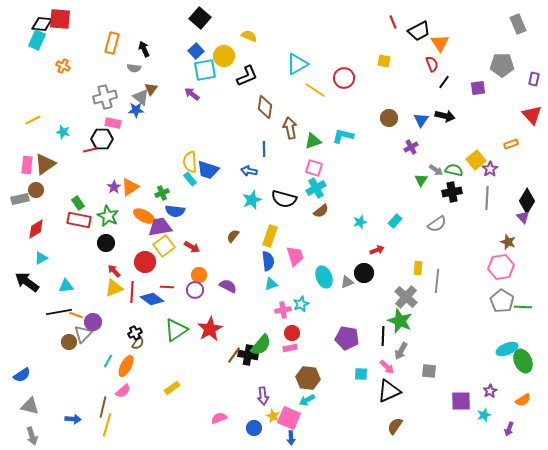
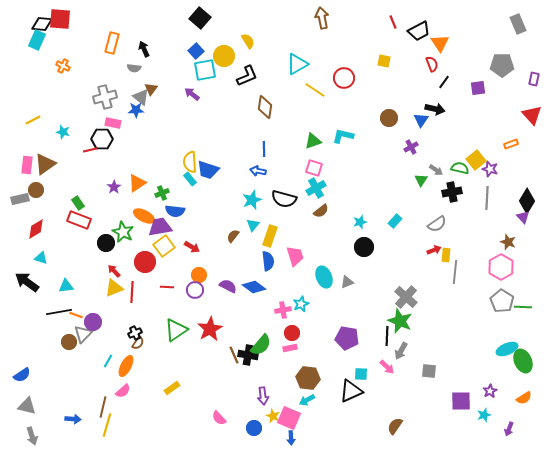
yellow semicircle at (249, 36): moved 1 px left, 5 px down; rotated 35 degrees clockwise
black arrow at (445, 116): moved 10 px left, 7 px up
brown arrow at (290, 128): moved 32 px right, 110 px up
purple star at (490, 169): rotated 21 degrees counterclockwise
green semicircle at (454, 170): moved 6 px right, 2 px up
blue arrow at (249, 171): moved 9 px right
orange triangle at (130, 187): moved 7 px right, 4 px up
green star at (108, 216): moved 15 px right, 16 px down
red rectangle at (79, 220): rotated 10 degrees clockwise
red arrow at (377, 250): moved 57 px right
cyan triangle at (41, 258): rotated 48 degrees clockwise
pink hexagon at (501, 267): rotated 20 degrees counterclockwise
yellow rectangle at (418, 268): moved 28 px right, 13 px up
black circle at (364, 273): moved 26 px up
gray line at (437, 281): moved 18 px right, 9 px up
cyan triangle at (271, 284): moved 18 px left, 59 px up; rotated 32 degrees counterclockwise
blue diamond at (152, 299): moved 102 px right, 12 px up
black line at (383, 336): moved 4 px right
brown line at (234, 355): rotated 60 degrees counterclockwise
black triangle at (389, 391): moved 38 px left
orange semicircle at (523, 400): moved 1 px right, 2 px up
gray triangle at (30, 406): moved 3 px left
pink semicircle at (219, 418): rotated 112 degrees counterclockwise
